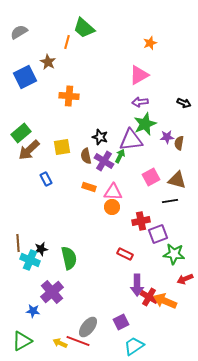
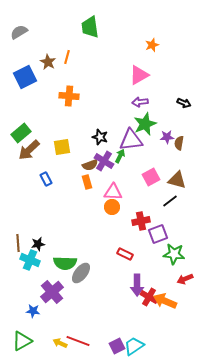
green trapezoid at (84, 28): moved 6 px right, 1 px up; rotated 40 degrees clockwise
orange line at (67, 42): moved 15 px down
orange star at (150, 43): moved 2 px right, 2 px down
brown semicircle at (86, 156): moved 4 px right, 9 px down; rotated 98 degrees counterclockwise
orange rectangle at (89, 187): moved 2 px left, 5 px up; rotated 56 degrees clockwise
black line at (170, 201): rotated 28 degrees counterclockwise
black star at (41, 249): moved 3 px left, 5 px up
green semicircle at (69, 258): moved 4 px left, 5 px down; rotated 105 degrees clockwise
purple square at (121, 322): moved 4 px left, 24 px down
gray ellipse at (88, 327): moved 7 px left, 54 px up
